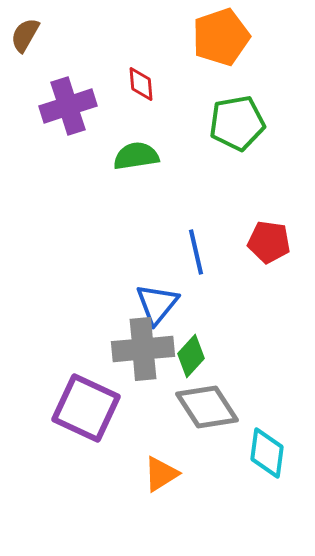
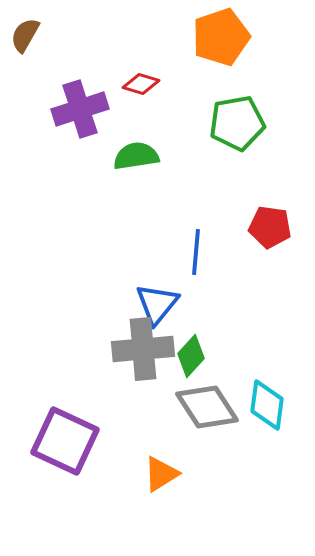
red diamond: rotated 69 degrees counterclockwise
purple cross: moved 12 px right, 3 px down
red pentagon: moved 1 px right, 15 px up
blue line: rotated 18 degrees clockwise
purple square: moved 21 px left, 33 px down
cyan diamond: moved 48 px up
